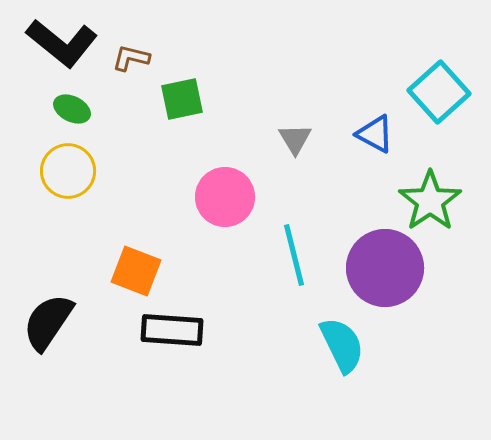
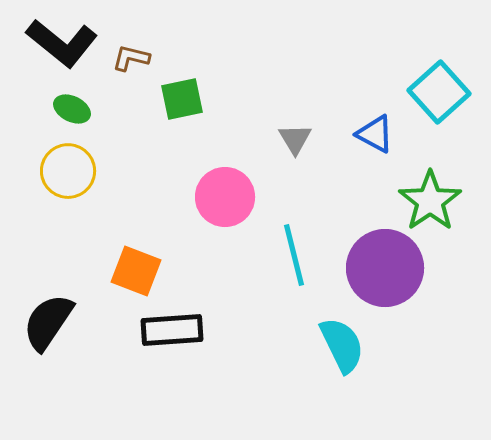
black rectangle: rotated 8 degrees counterclockwise
